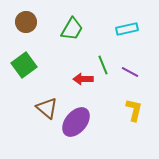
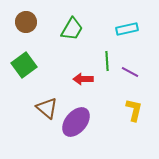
green line: moved 4 px right, 4 px up; rotated 18 degrees clockwise
